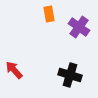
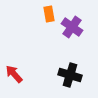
purple cross: moved 7 px left
red arrow: moved 4 px down
